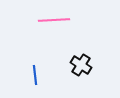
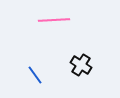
blue line: rotated 30 degrees counterclockwise
